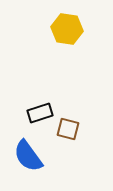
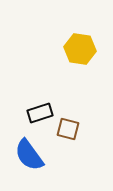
yellow hexagon: moved 13 px right, 20 px down
blue semicircle: moved 1 px right, 1 px up
